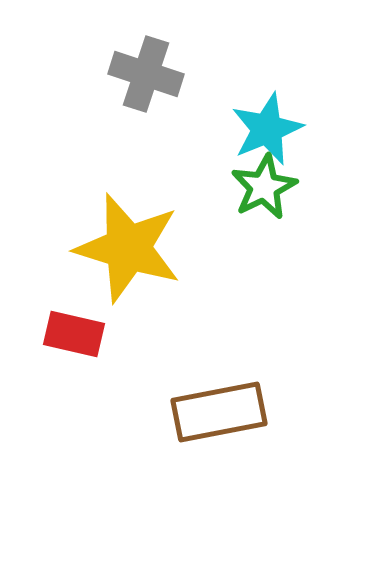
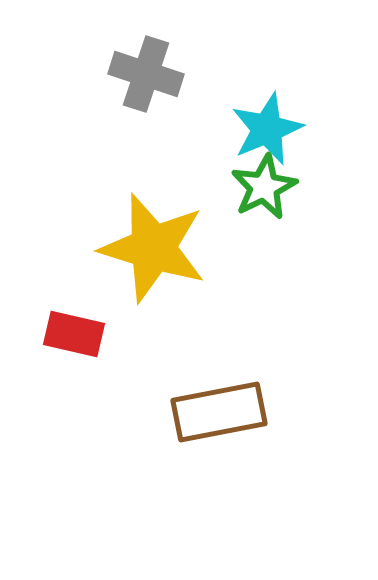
yellow star: moved 25 px right
